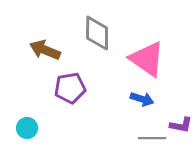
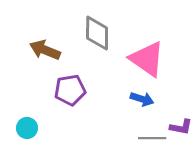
purple pentagon: moved 2 px down
purple L-shape: moved 2 px down
